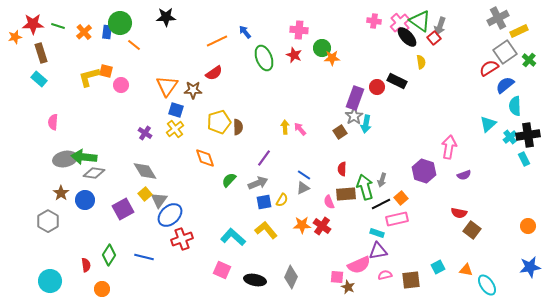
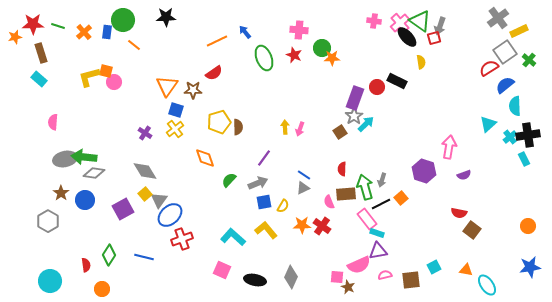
gray cross at (498, 18): rotated 10 degrees counterclockwise
green circle at (120, 23): moved 3 px right, 3 px up
red square at (434, 38): rotated 24 degrees clockwise
pink circle at (121, 85): moved 7 px left, 3 px up
cyan arrow at (366, 124): rotated 144 degrees counterclockwise
pink arrow at (300, 129): rotated 120 degrees counterclockwise
yellow semicircle at (282, 200): moved 1 px right, 6 px down
pink rectangle at (397, 219): moved 30 px left; rotated 65 degrees clockwise
cyan square at (438, 267): moved 4 px left
